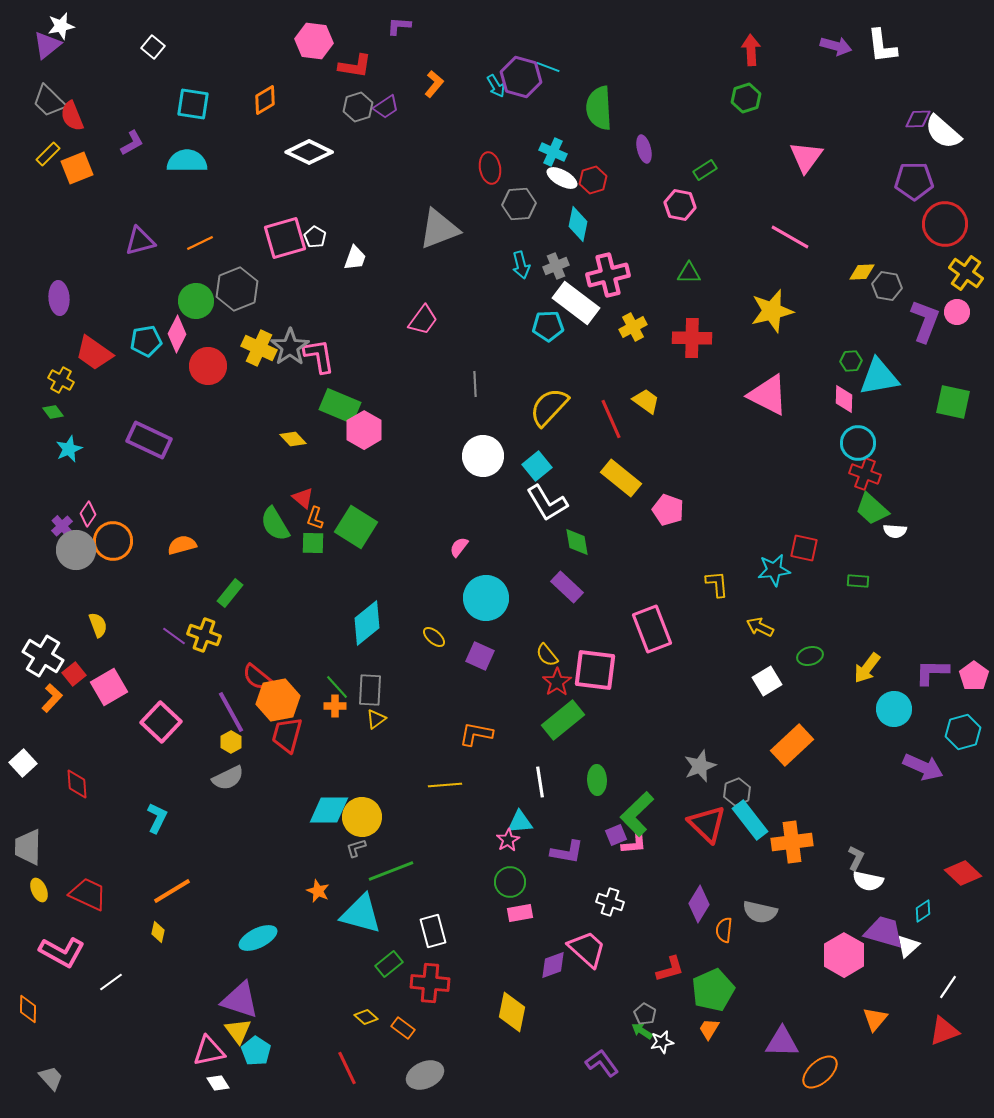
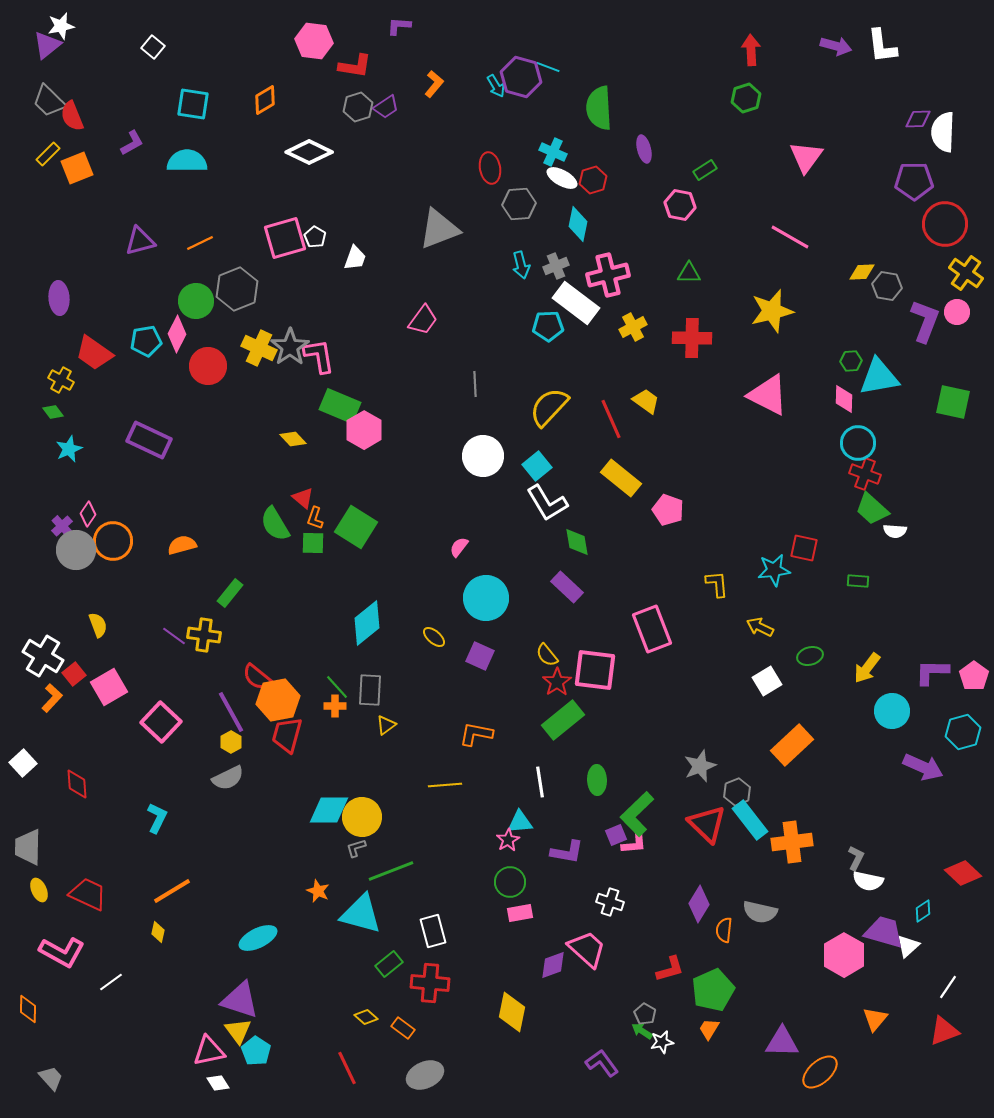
white semicircle at (943, 132): rotated 51 degrees clockwise
yellow cross at (204, 635): rotated 12 degrees counterclockwise
cyan circle at (894, 709): moved 2 px left, 2 px down
yellow triangle at (376, 719): moved 10 px right, 6 px down
